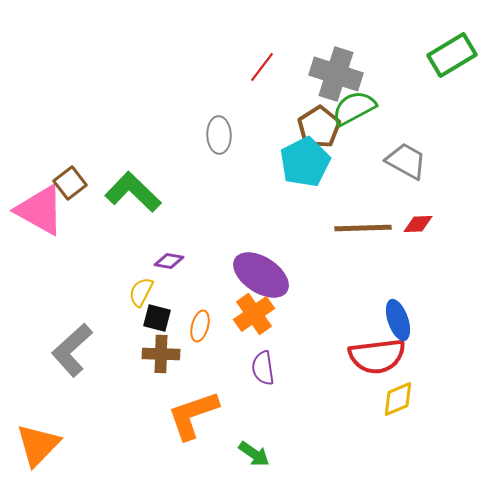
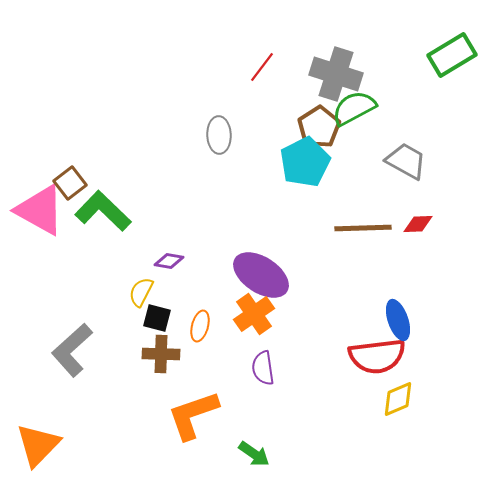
green L-shape: moved 30 px left, 19 px down
